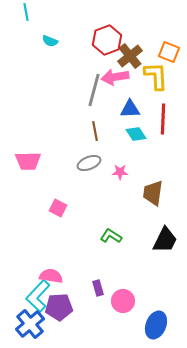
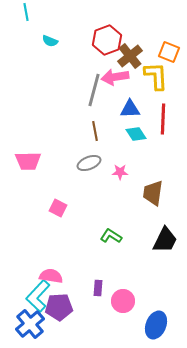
purple rectangle: rotated 21 degrees clockwise
